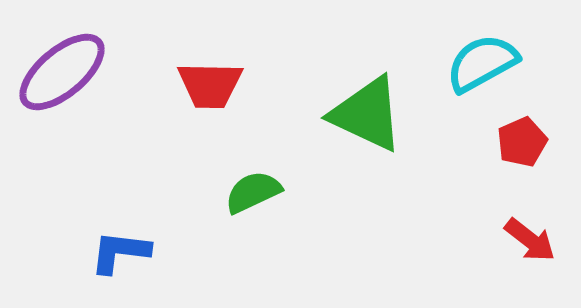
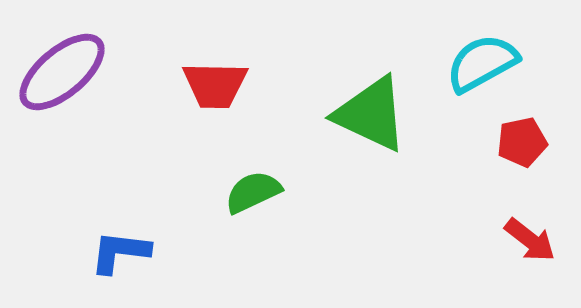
red trapezoid: moved 5 px right
green triangle: moved 4 px right
red pentagon: rotated 12 degrees clockwise
